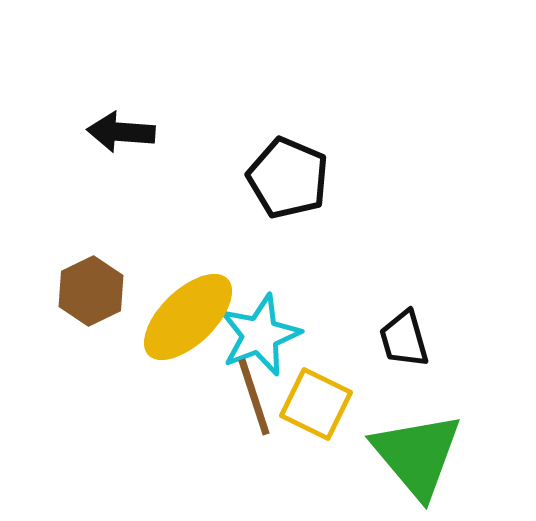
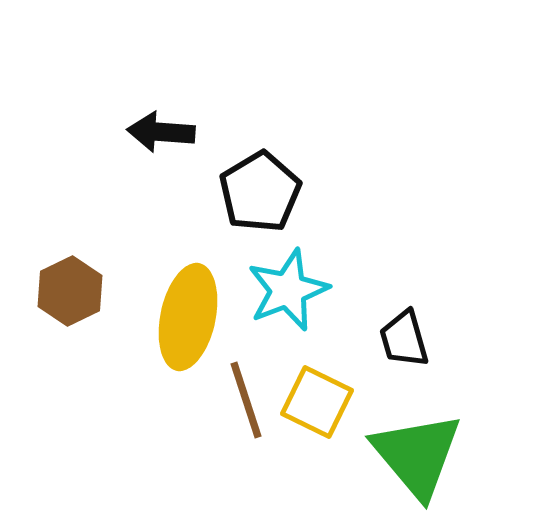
black arrow: moved 40 px right
black pentagon: moved 28 px left, 14 px down; rotated 18 degrees clockwise
brown hexagon: moved 21 px left
yellow ellipse: rotated 34 degrees counterclockwise
cyan star: moved 28 px right, 45 px up
brown line: moved 8 px left, 3 px down
yellow square: moved 1 px right, 2 px up
